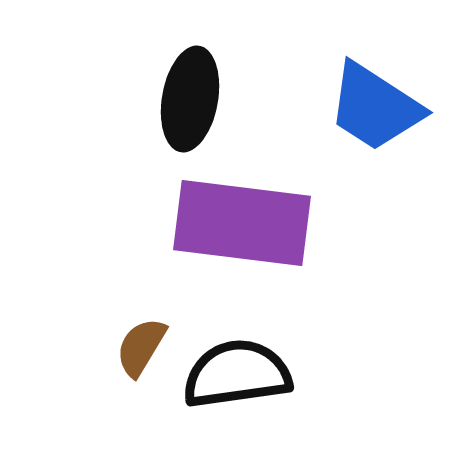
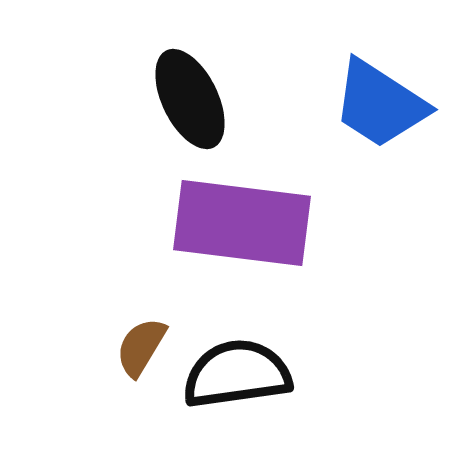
black ellipse: rotated 36 degrees counterclockwise
blue trapezoid: moved 5 px right, 3 px up
